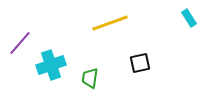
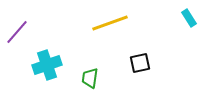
purple line: moved 3 px left, 11 px up
cyan cross: moved 4 px left
